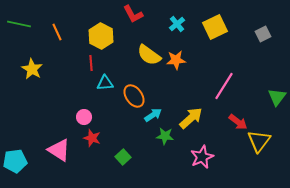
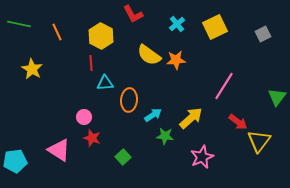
orange ellipse: moved 5 px left, 4 px down; rotated 40 degrees clockwise
